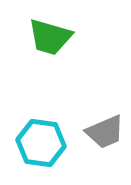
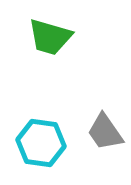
gray trapezoid: rotated 78 degrees clockwise
